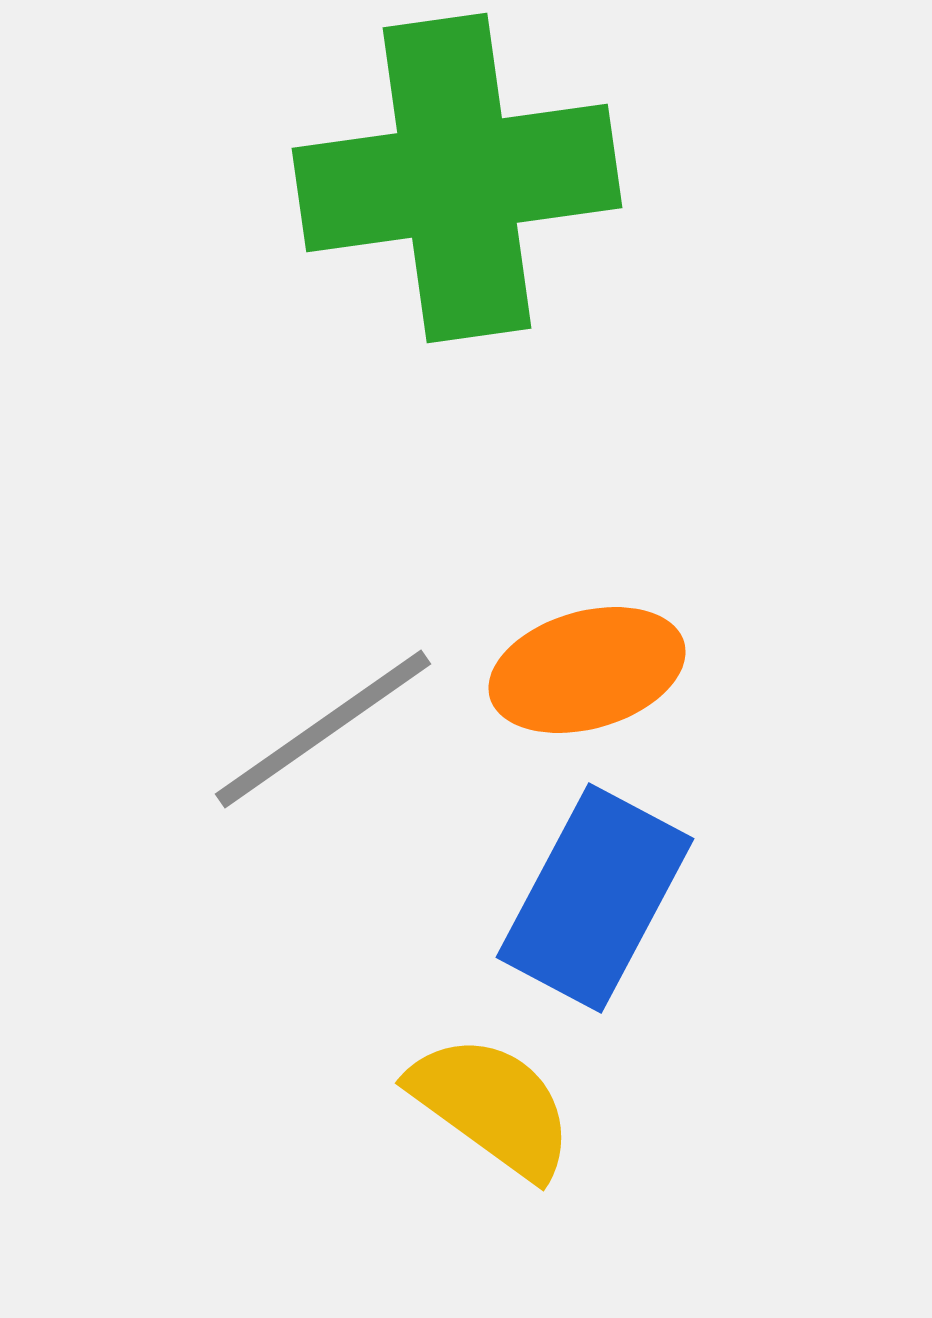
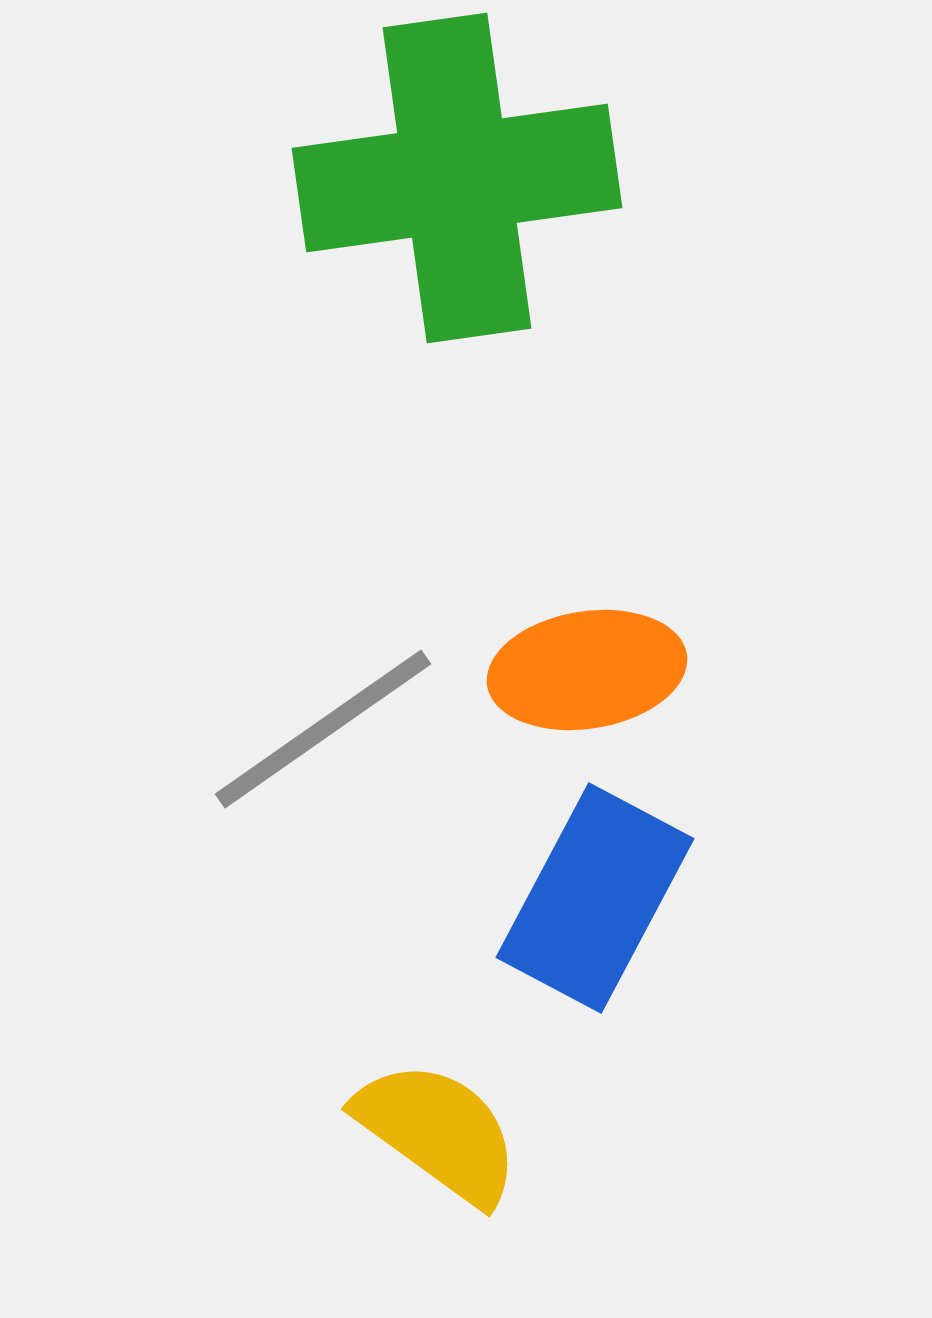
orange ellipse: rotated 7 degrees clockwise
yellow semicircle: moved 54 px left, 26 px down
